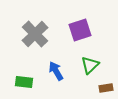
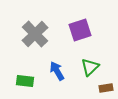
green triangle: moved 2 px down
blue arrow: moved 1 px right
green rectangle: moved 1 px right, 1 px up
